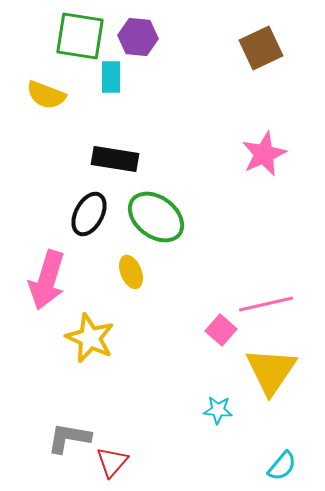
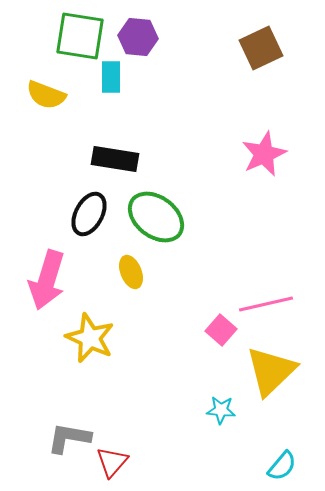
yellow triangle: rotated 12 degrees clockwise
cyan star: moved 3 px right
